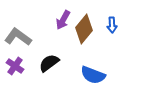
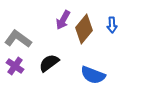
gray L-shape: moved 2 px down
